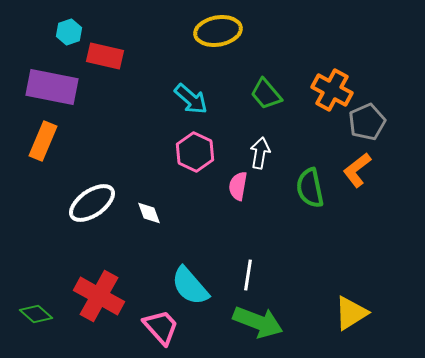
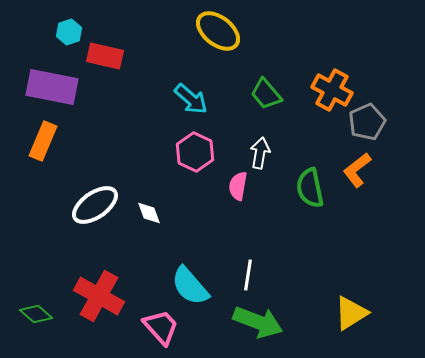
yellow ellipse: rotated 48 degrees clockwise
white ellipse: moved 3 px right, 2 px down
